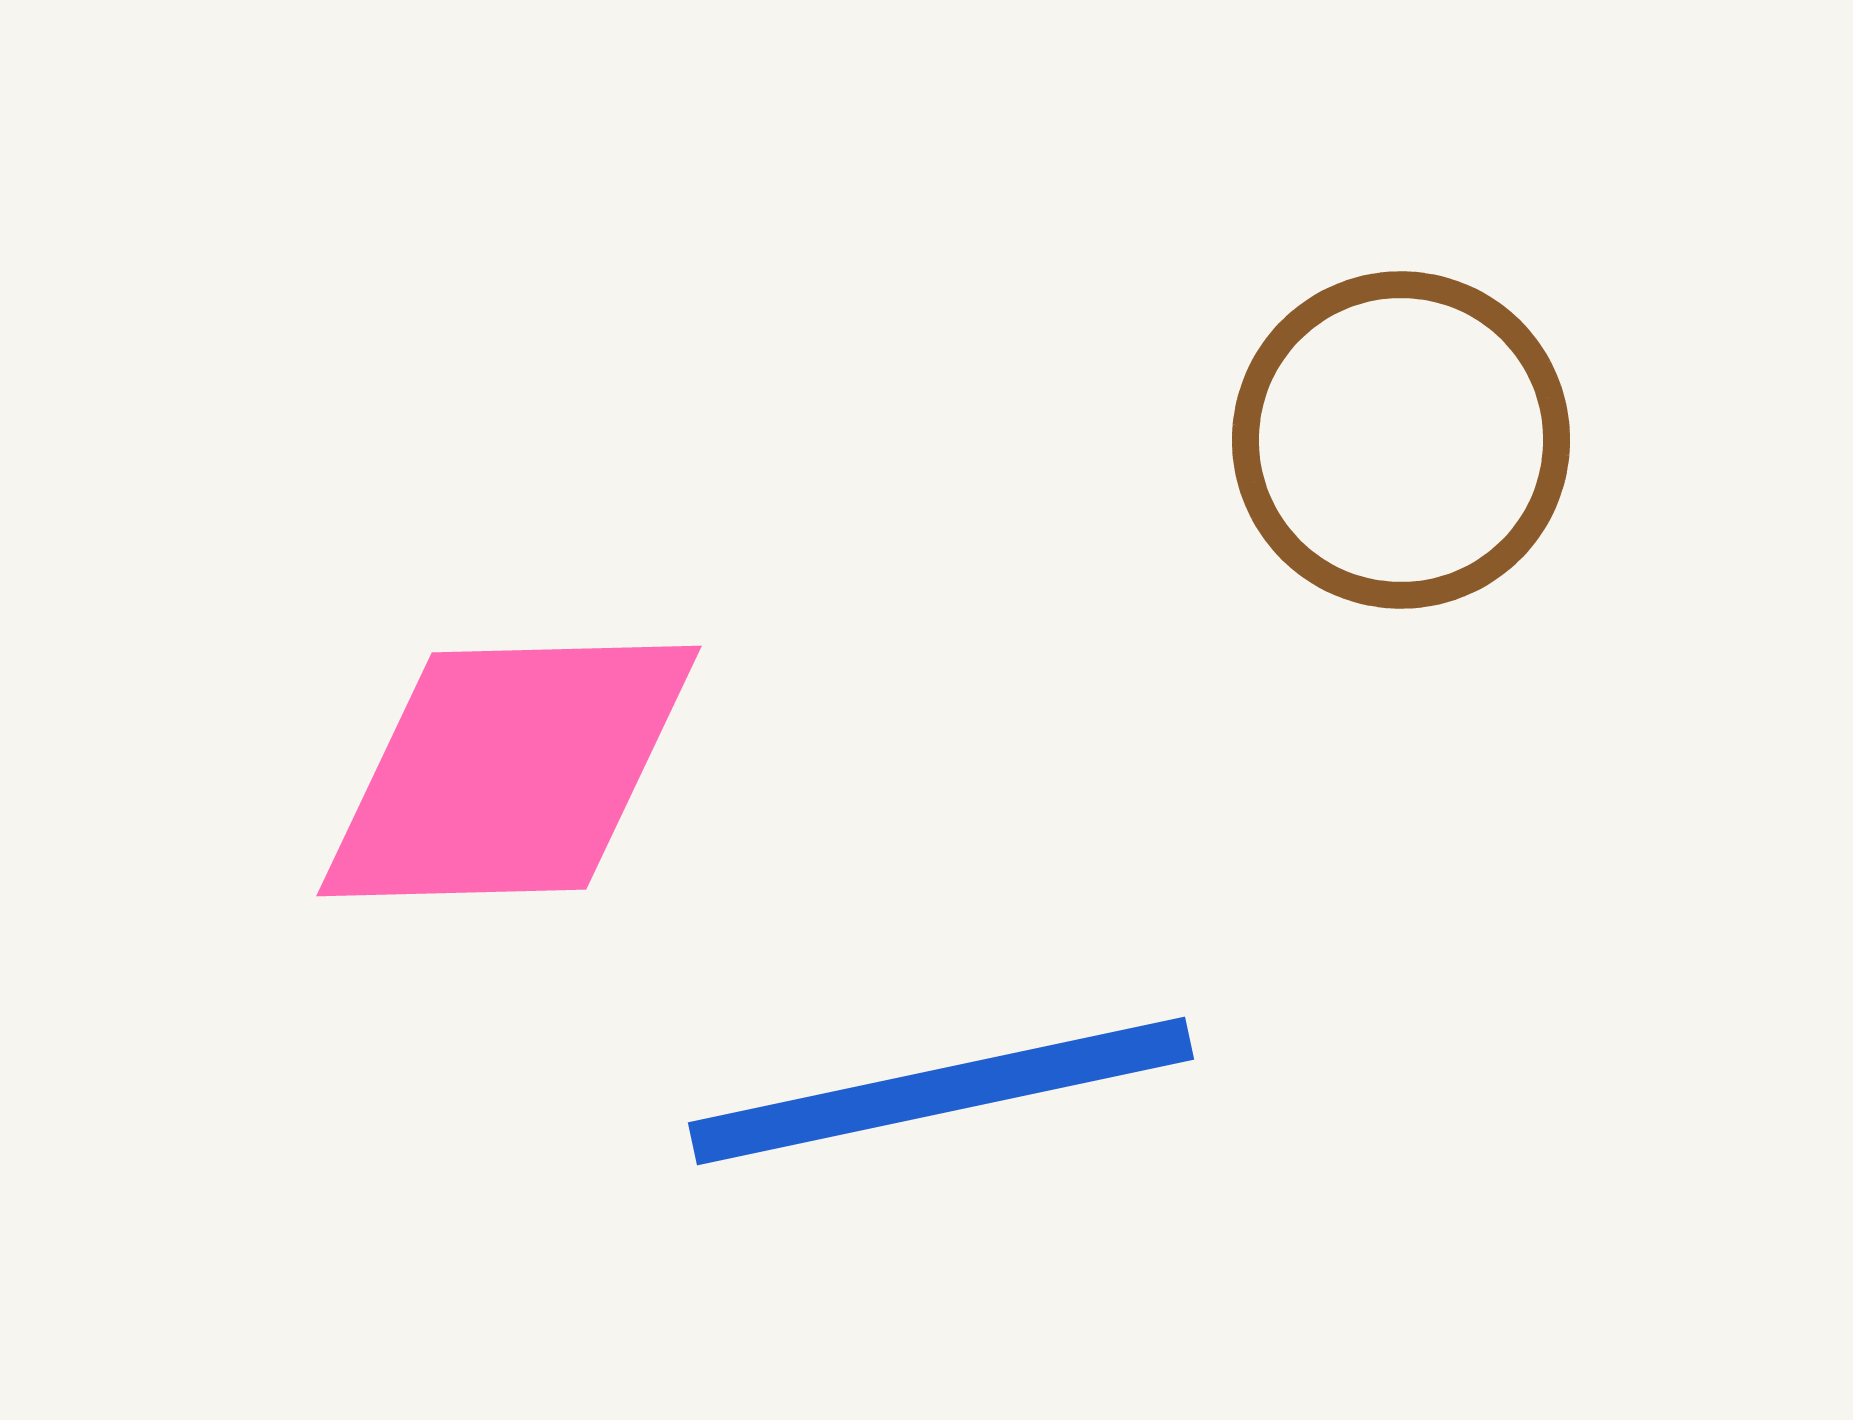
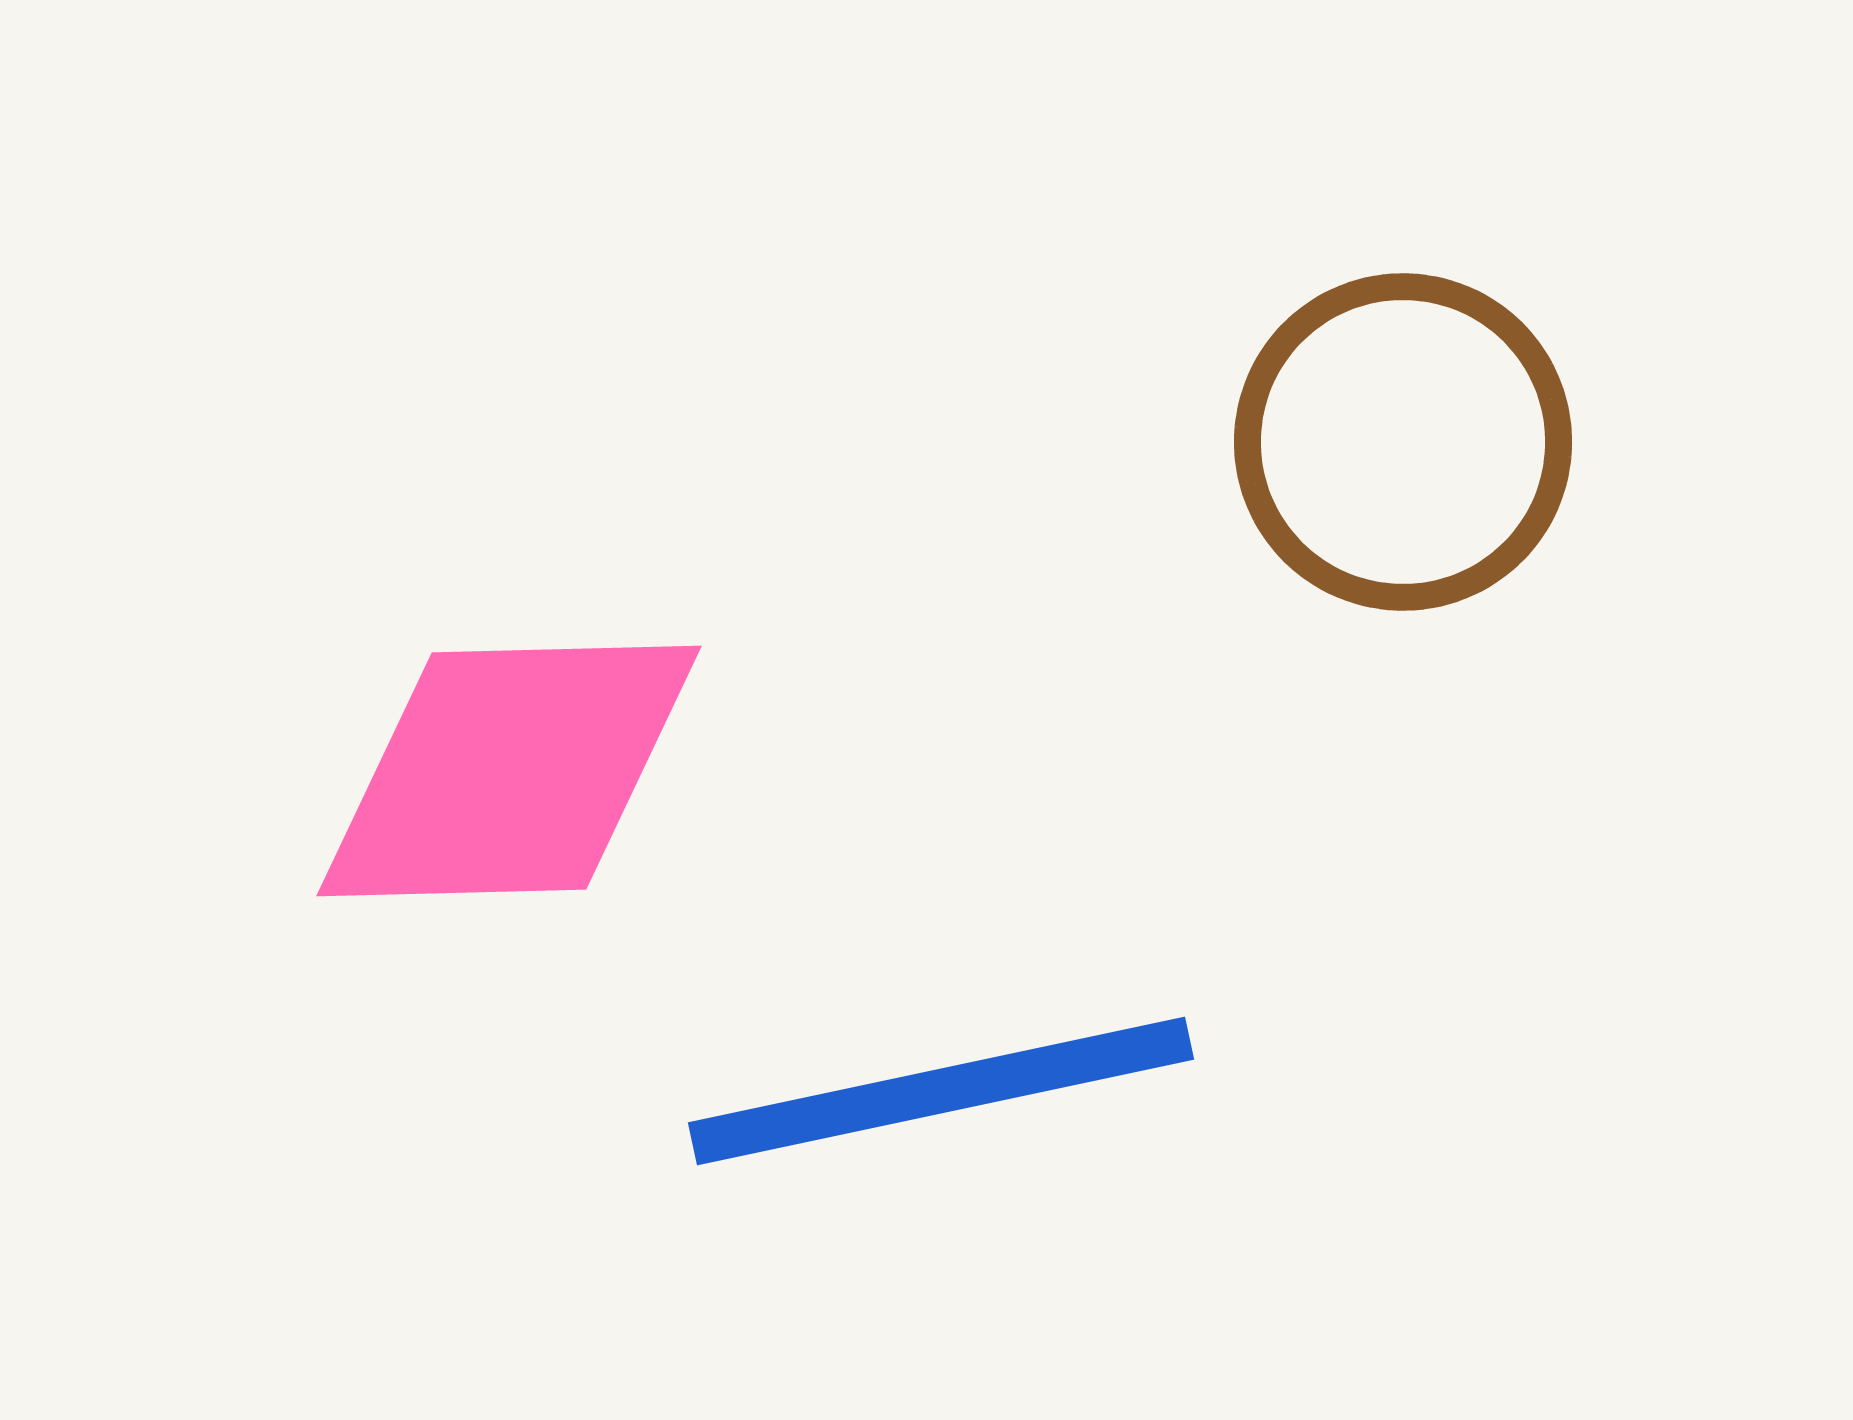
brown circle: moved 2 px right, 2 px down
